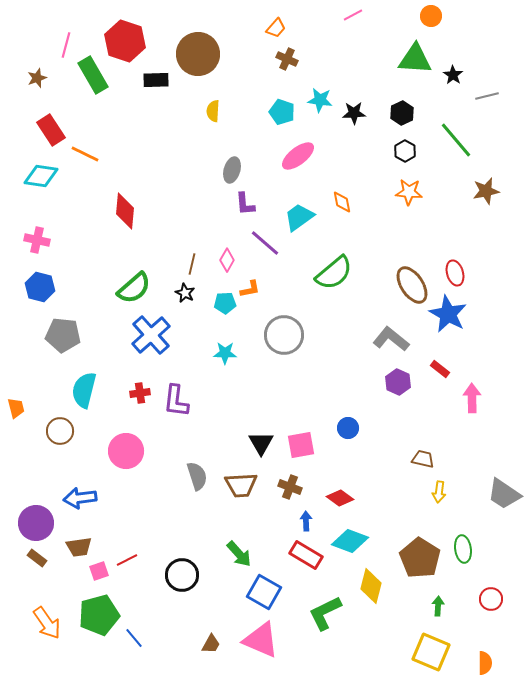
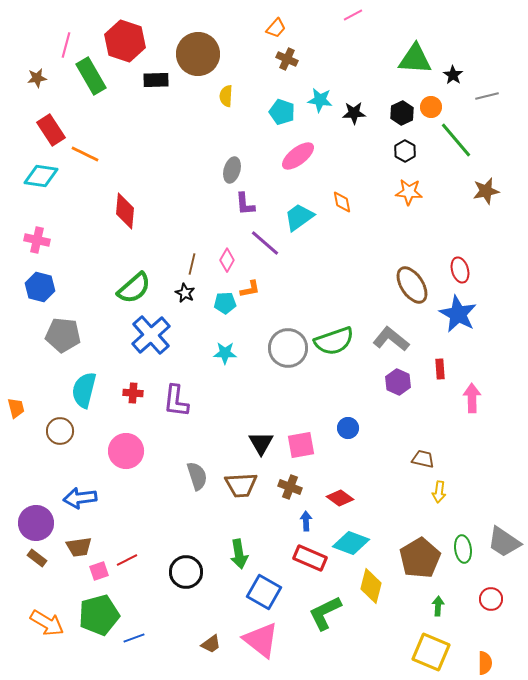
orange circle at (431, 16): moved 91 px down
green rectangle at (93, 75): moved 2 px left, 1 px down
brown star at (37, 78): rotated 12 degrees clockwise
yellow semicircle at (213, 111): moved 13 px right, 15 px up
green semicircle at (334, 273): moved 68 px down; rotated 21 degrees clockwise
red ellipse at (455, 273): moved 5 px right, 3 px up
blue star at (448, 314): moved 10 px right
gray circle at (284, 335): moved 4 px right, 13 px down
red rectangle at (440, 369): rotated 48 degrees clockwise
red cross at (140, 393): moved 7 px left; rotated 12 degrees clockwise
gray trapezoid at (504, 494): moved 48 px down
cyan diamond at (350, 541): moved 1 px right, 2 px down
green arrow at (239, 554): rotated 32 degrees clockwise
red rectangle at (306, 555): moved 4 px right, 3 px down; rotated 8 degrees counterclockwise
brown pentagon at (420, 558): rotated 9 degrees clockwise
black circle at (182, 575): moved 4 px right, 3 px up
orange arrow at (47, 623): rotated 24 degrees counterclockwise
blue line at (134, 638): rotated 70 degrees counterclockwise
pink triangle at (261, 640): rotated 15 degrees clockwise
brown trapezoid at (211, 644): rotated 25 degrees clockwise
